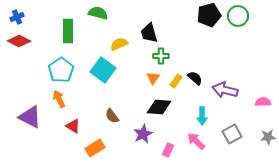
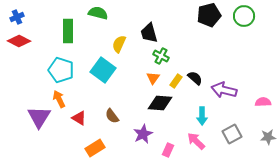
green circle: moved 6 px right
yellow semicircle: rotated 42 degrees counterclockwise
green cross: rotated 28 degrees clockwise
cyan pentagon: rotated 20 degrees counterclockwise
purple arrow: moved 1 px left
black diamond: moved 1 px right, 4 px up
purple triangle: moved 9 px right; rotated 35 degrees clockwise
red triangle: moved 6 px right, 8 px up
